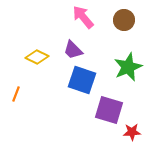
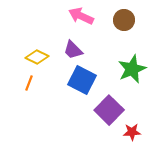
pink arrow: moved 2 px left, 1 px up; rotated 25 degrees counterclockwise
green star: moved 4 px right, 2 px down
blue square: rotated 8 degrees clockwise
orange line: moved 13 px right, 11 px up
purple square: rotated 28 degrees clockwise
